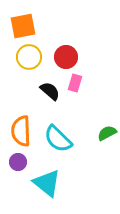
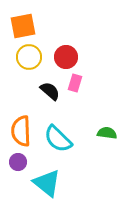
green semicircle: rotated 36 degrees clockwise
